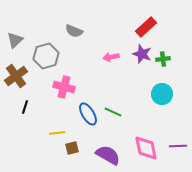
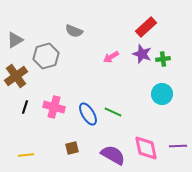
gray triangle: rotated 12 degrees clockwise
pink arrow: rotated 21 degrees counterclockwise
pink cross: moved 10 px left, 20 px down
yellow line: moved 31 px left, 22 px down
purple semicircle: moved 5 px right
